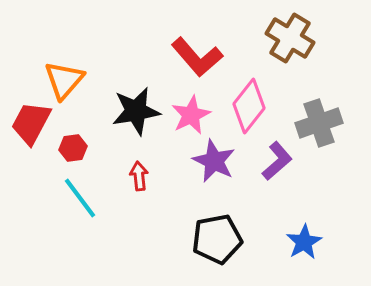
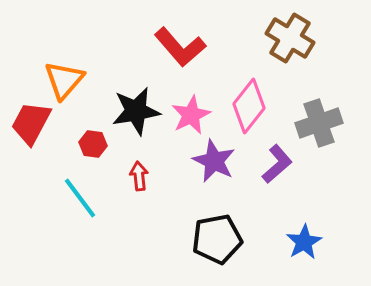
red L-shape: moved 17 px left, 10 px up
red hexagon: moved 20 px right, 4 px up; rotated 16 degrees clockwise
purple L-shape: moved 3 px down
